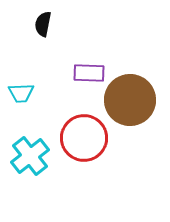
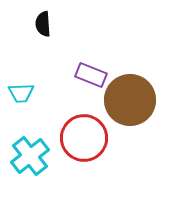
black semicircle: rotated 15 degrees counterclockwise
purple rectangle: moved 2 px right, 2 px down; rotated 20 degrees clockwise
